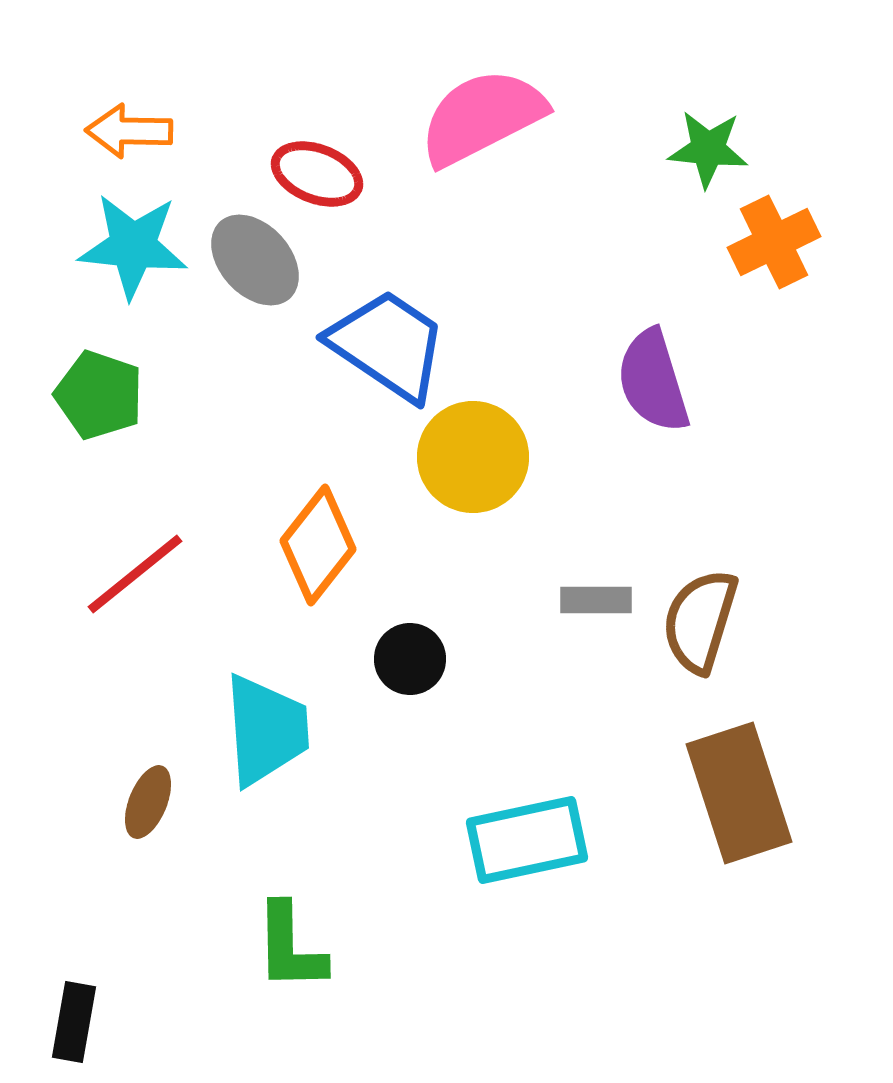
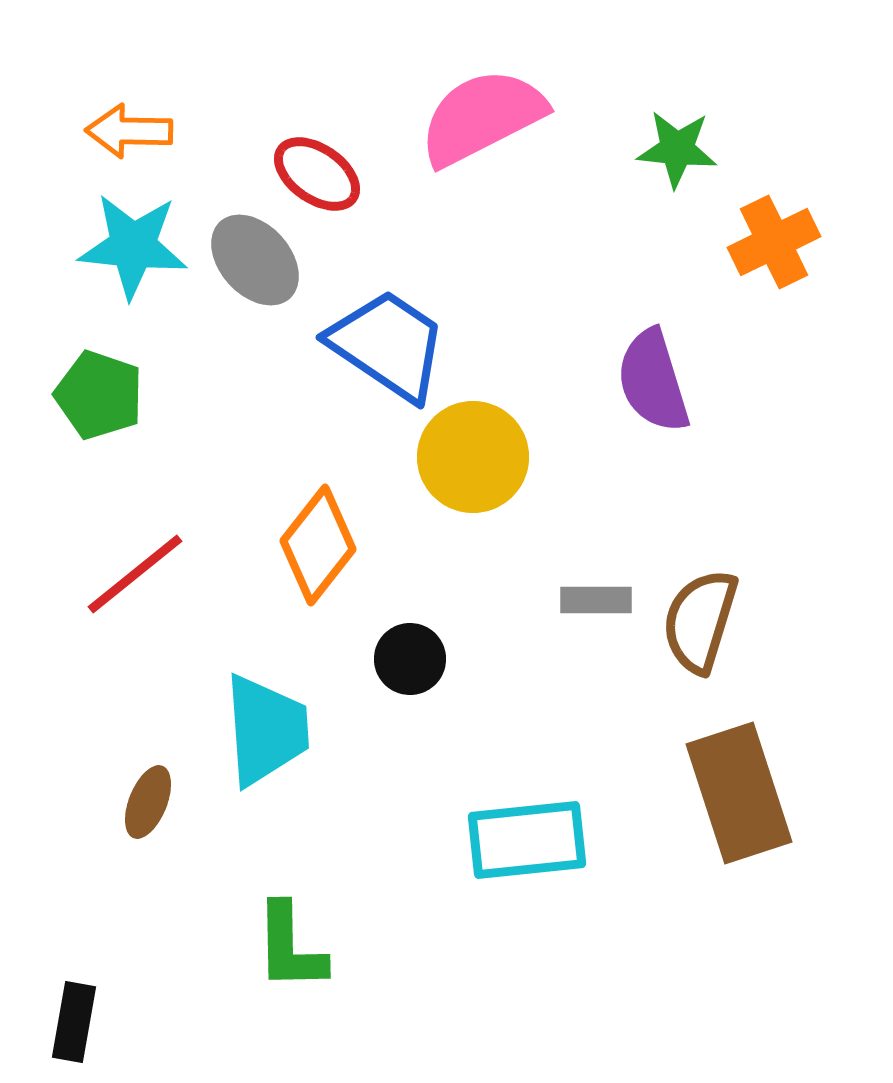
green star: moved 31 px left
red ellipse: rotated 14 degrees clockwise
cyan rectangle: rotated 6 degrees clockwise
